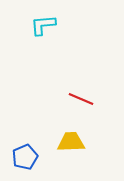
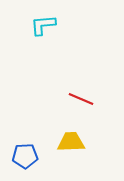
blue pentagon: moved 1 px up; rotated 20 degrees clockwise
